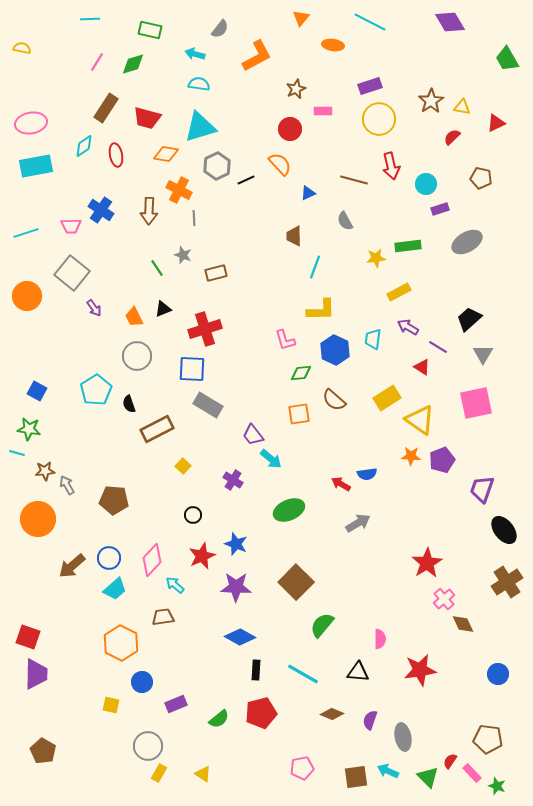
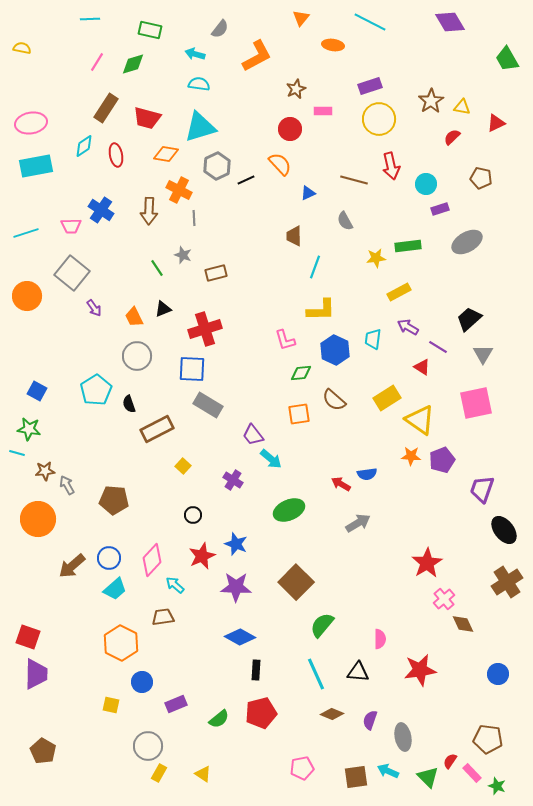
cyan line at (303, 674): moved 13 px right; rotated 36 degrees clockwise
